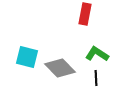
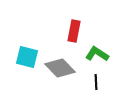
red rectangle: moved 11 px left, 17 px down
black line: moved 4 px down
